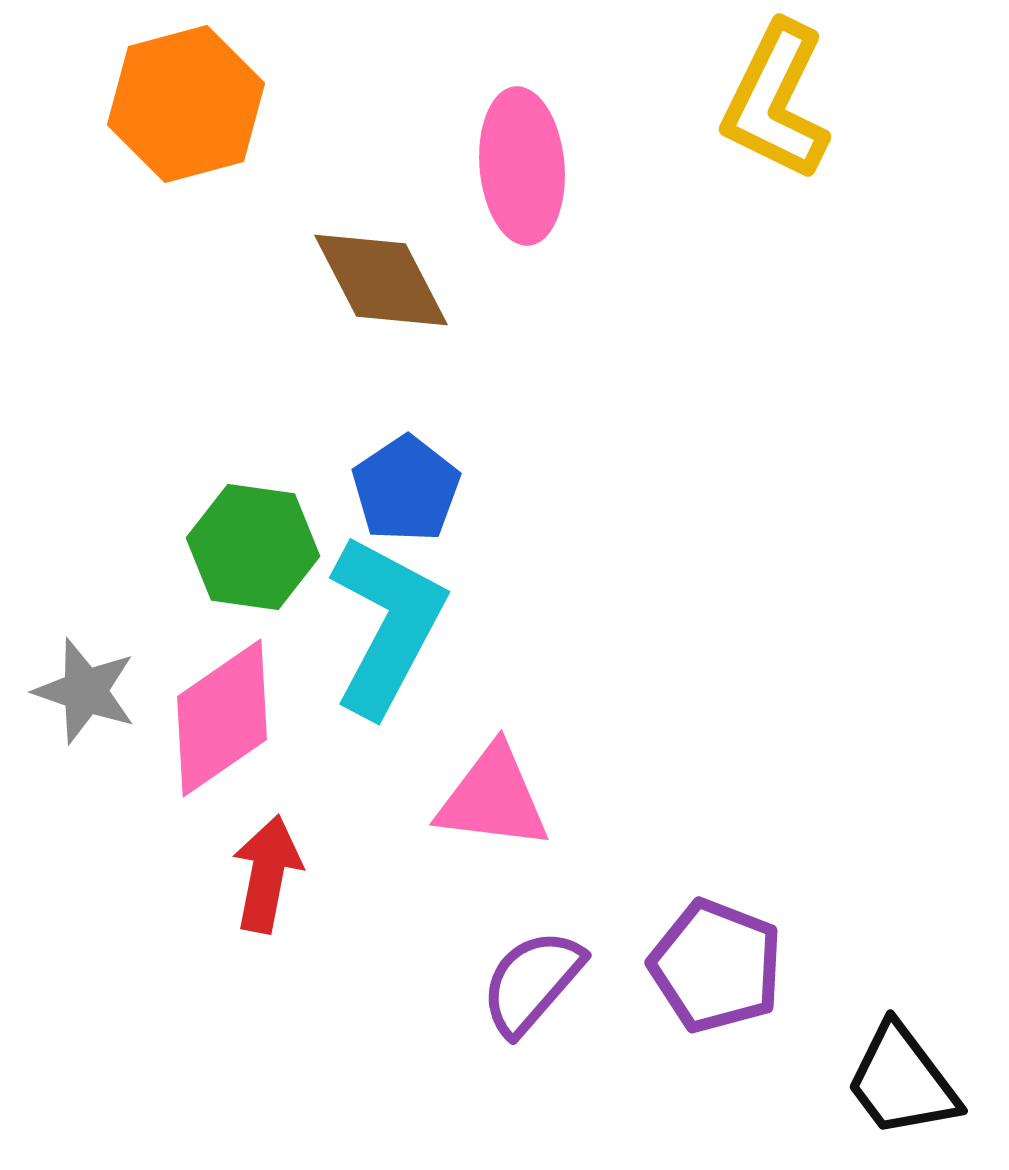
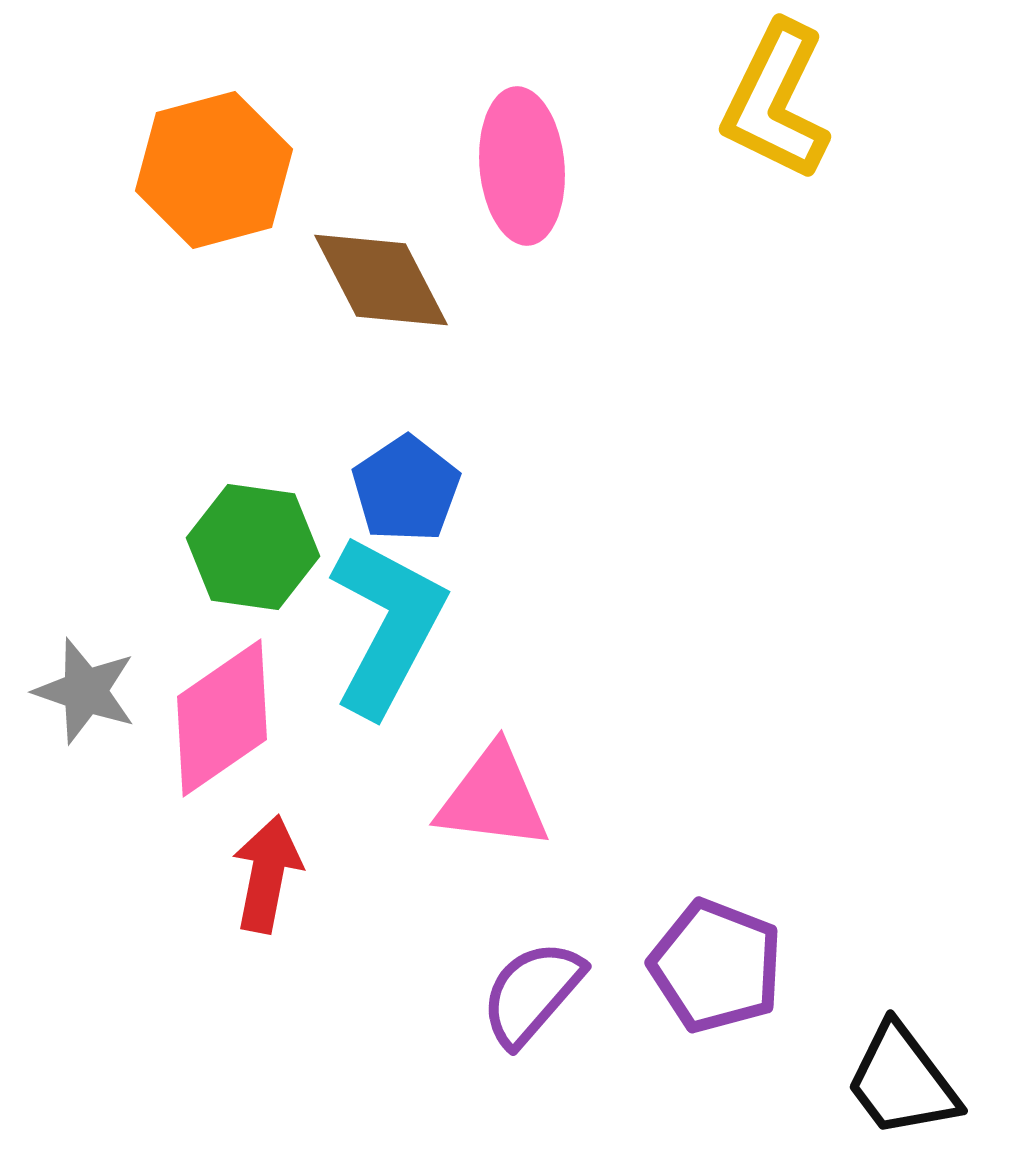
orange hexagon: moved 28 px right, 66 px down
purple semicircle: moved 11 px down
